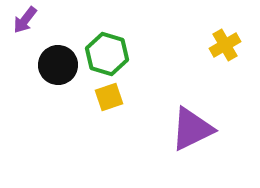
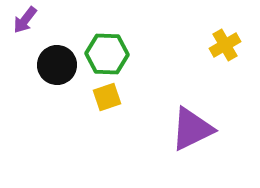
green hexagon: rotated 15 degrees counterclockwise
black circle: moved 1 px left
yellow square: moved 2 px left
